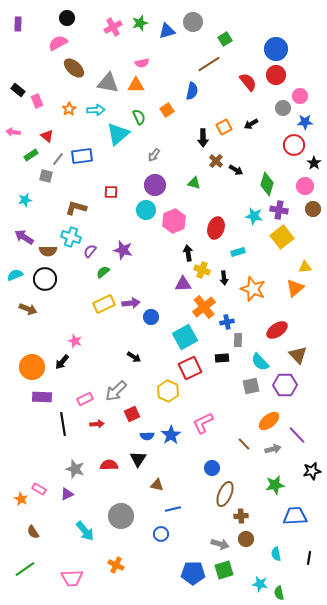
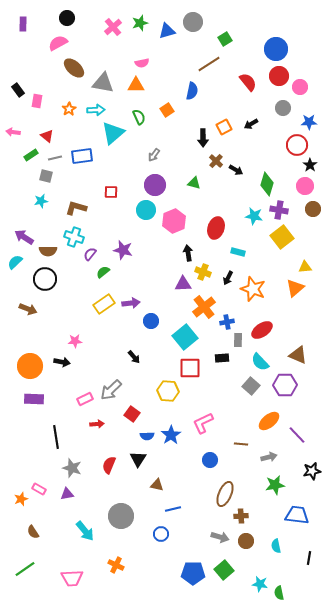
purple rectangle at (18, 24): moved 5 px right
pink cross at (113, 27): rotated 12 degrees counterclockwise
red circle at (276, 75): moved 3 px right, 1 px down
gray triangle at (108, 83): moved 5 px left
black rectangle at (18, 90): rotated 16 degrees clockwise
pink circle at (300, 96): moved 9 px up
pink rectangle at (37, 101): rotated 32 degrees clockwise
blue star at (305, 122): moved 4 px right
cyan triangle at (118, 134): moved 5 px left, 1 px up
red circle at (294, 145): moved 3 px right
gray line at (58, 159): moved 3 px left, 1 px up; rotated 40 degrees clockwise
black star at (314, 163): moved 4 px left, 2 px down
cyan star at (25, 200): moved 16 px right, 1 px down
cyan cross at (71, 237): moved 3 px right
purple semicircle at (90, 251): moved 3 px down
cyan rectangle at (238, 252): rotated 32 degrees clockwise
yellow cross at (202, 270): moved 1 px right, 2 px down
cyan semicircle at (15, 275): moved 13 px up; rotated 21 degrees counterclockwise
black arrow at (224, 278): moved 4 px right; rotated 32 degrees clockwise
yellow rectangle at (104, 304): rotated 10 degrees counterclockwise
blue circle at (151, 317): moved 4 px down
red ellipse at (277, 330): moved 15 px left
cyan square at (185, 337): rotated 10 degrees counterclockwise
pink star at (75, 341): rotated 24 degrees counterclockwise
brown triangle at (298, 355): rotated 24 degrees counterclockwise
black arrow at (134, 357): rotated 16 degrees clockwise
black arrow at (62, 362): rotated 119 degrees counterclockwise
orange circle at (32, 367): moved 2 px left, 1 px up
red square at (190, 368): rotated 25 degrees clockwise
gray square at (251, 386): rotated 36 degrees counterclockwise
gray arrow at (116, 391): moved 5 px left, 1 px up
yellow hexagon at (168, 391): rotated 20 degrees counterclockwise
purple rectangle at (42, 397): moved 8 px left, 2 px down
red square at (132, 414): rotated 28 degrees counterclockwise
black line at (63, 424): moved 7 px left, 13 px down
brown line at (244, 444): moved 3 px left; rotated 40 degrees counterclockwise
gray arrow at (273, 449): moved 4 px left, 8 px down
red semicircle at (109, 465): rotated 66 degrees counterclockwise
blue circle at (212, 468): moved 2 px left, 8 px up
gray star at (75, 469): moved 3 px left, 1 px up
purple triangle at (67, 494): rotated 16 degrees clockwise
orange star at (21, 499): rotated 24 degrees clockwise
blue trapezoid at (295, 516): moved 2 px right, 1 px up; rotated 10 degrees clockwise
brown circle at (246, 539): moved 2 px down
gray arrow at (220, 544): moved 7 px up
cyan semicircle at (276, 554): moved 8 px up
green square at (224, 570): rotated 24 degrees counterclockwise
